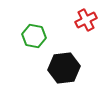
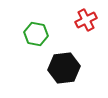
green hexagon: moved 2 px right, 2 px up
